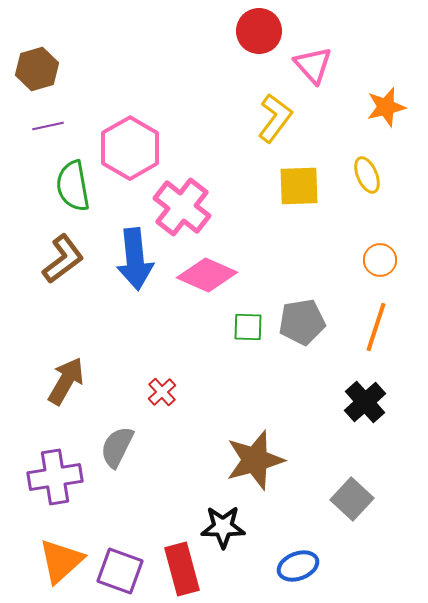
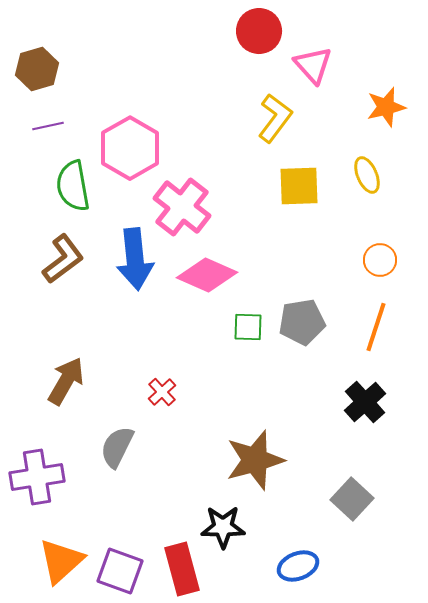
purple cross: moved 18 px left
